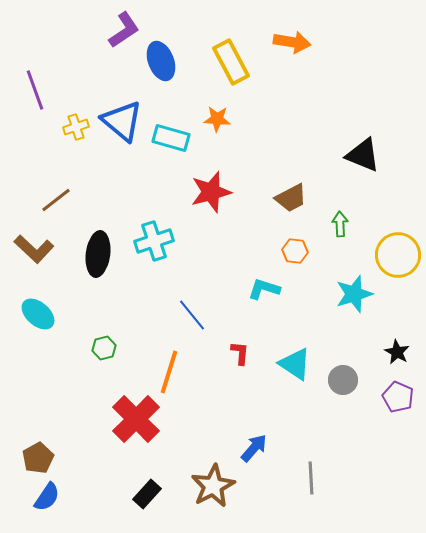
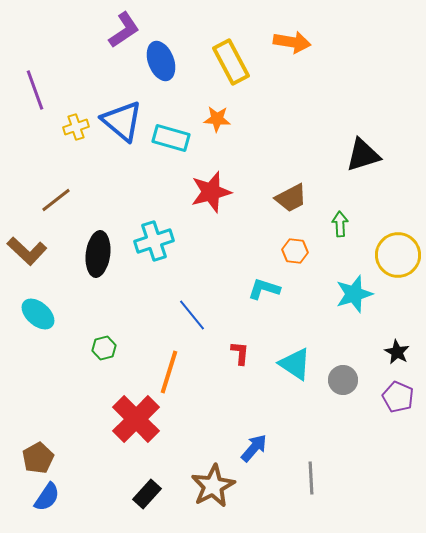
black triangle: rotated 39 degrees counterclockwise
brown L-shape: moved 7 px left, 2 px down
